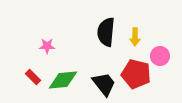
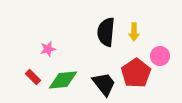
yellow arrow: moved 1 px left, 5 px up
pink star: moved 1 px right, 3 px down; rotated 14 degrees counterclockwise
red pentagon: moved 1 px up; rotated 24 degrees clockwise
